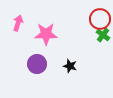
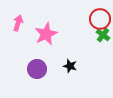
pink star: rotated 25 degrees counterclockwise
purple circle: moved 5 px down
